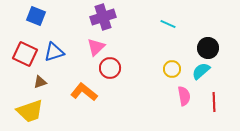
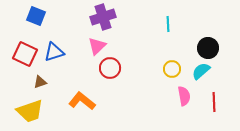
cyan line: rotated 63 degrees clockwise
pink triangle: moved 1 px right, 1 px up
orange L-shape: moved 2 px left, 9 px down
